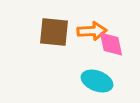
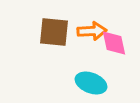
pink diamond: moved 3 px right, 1 px up
cyan ellipse: moved 6 px left, 2 px down
